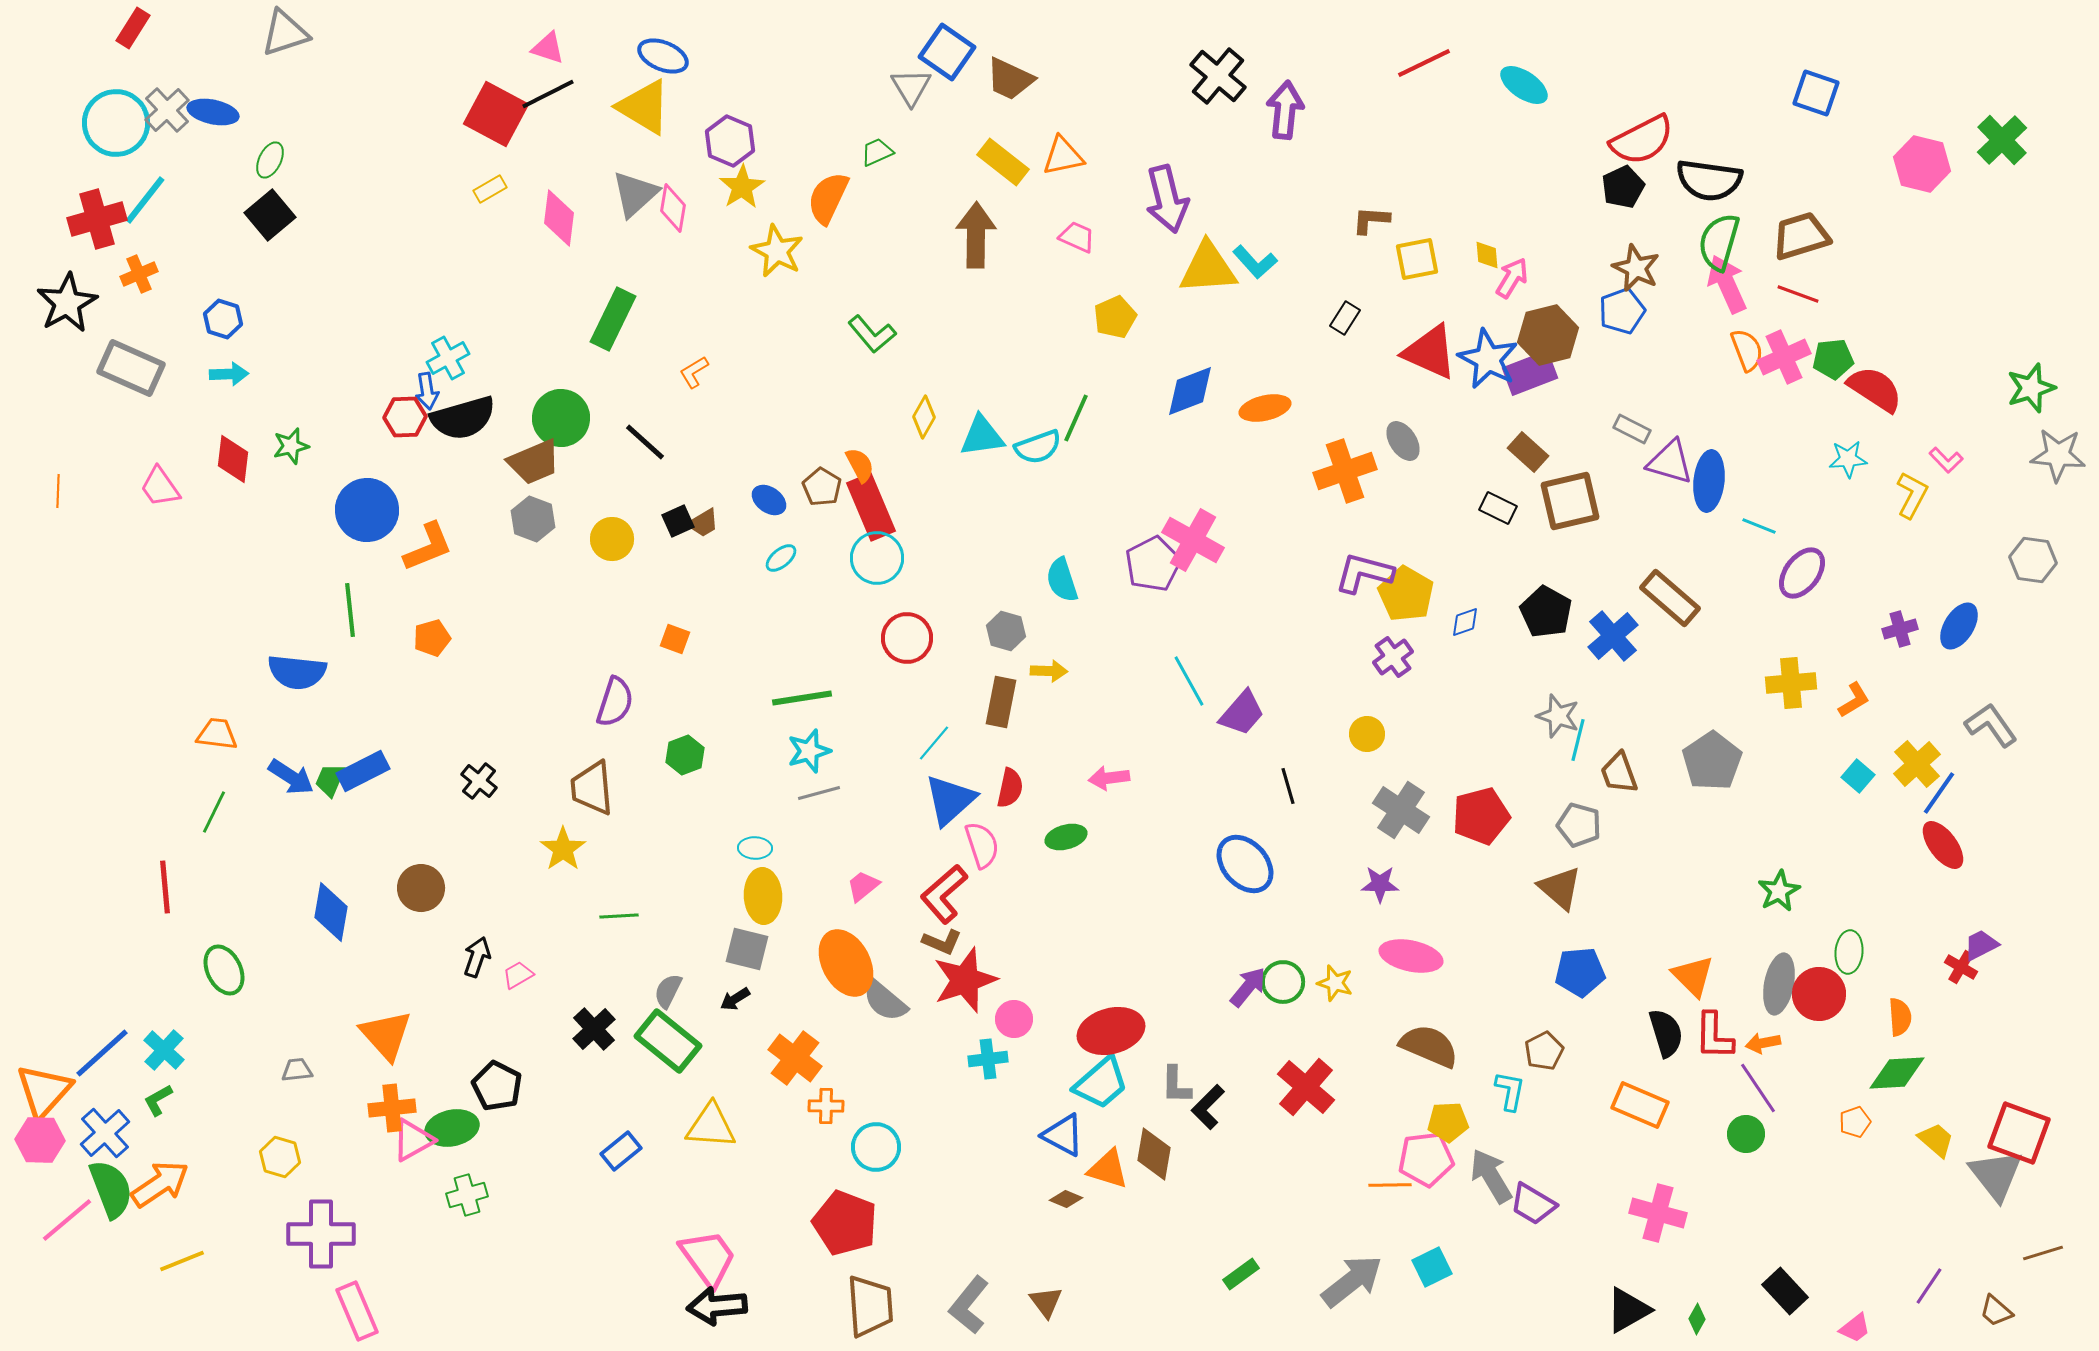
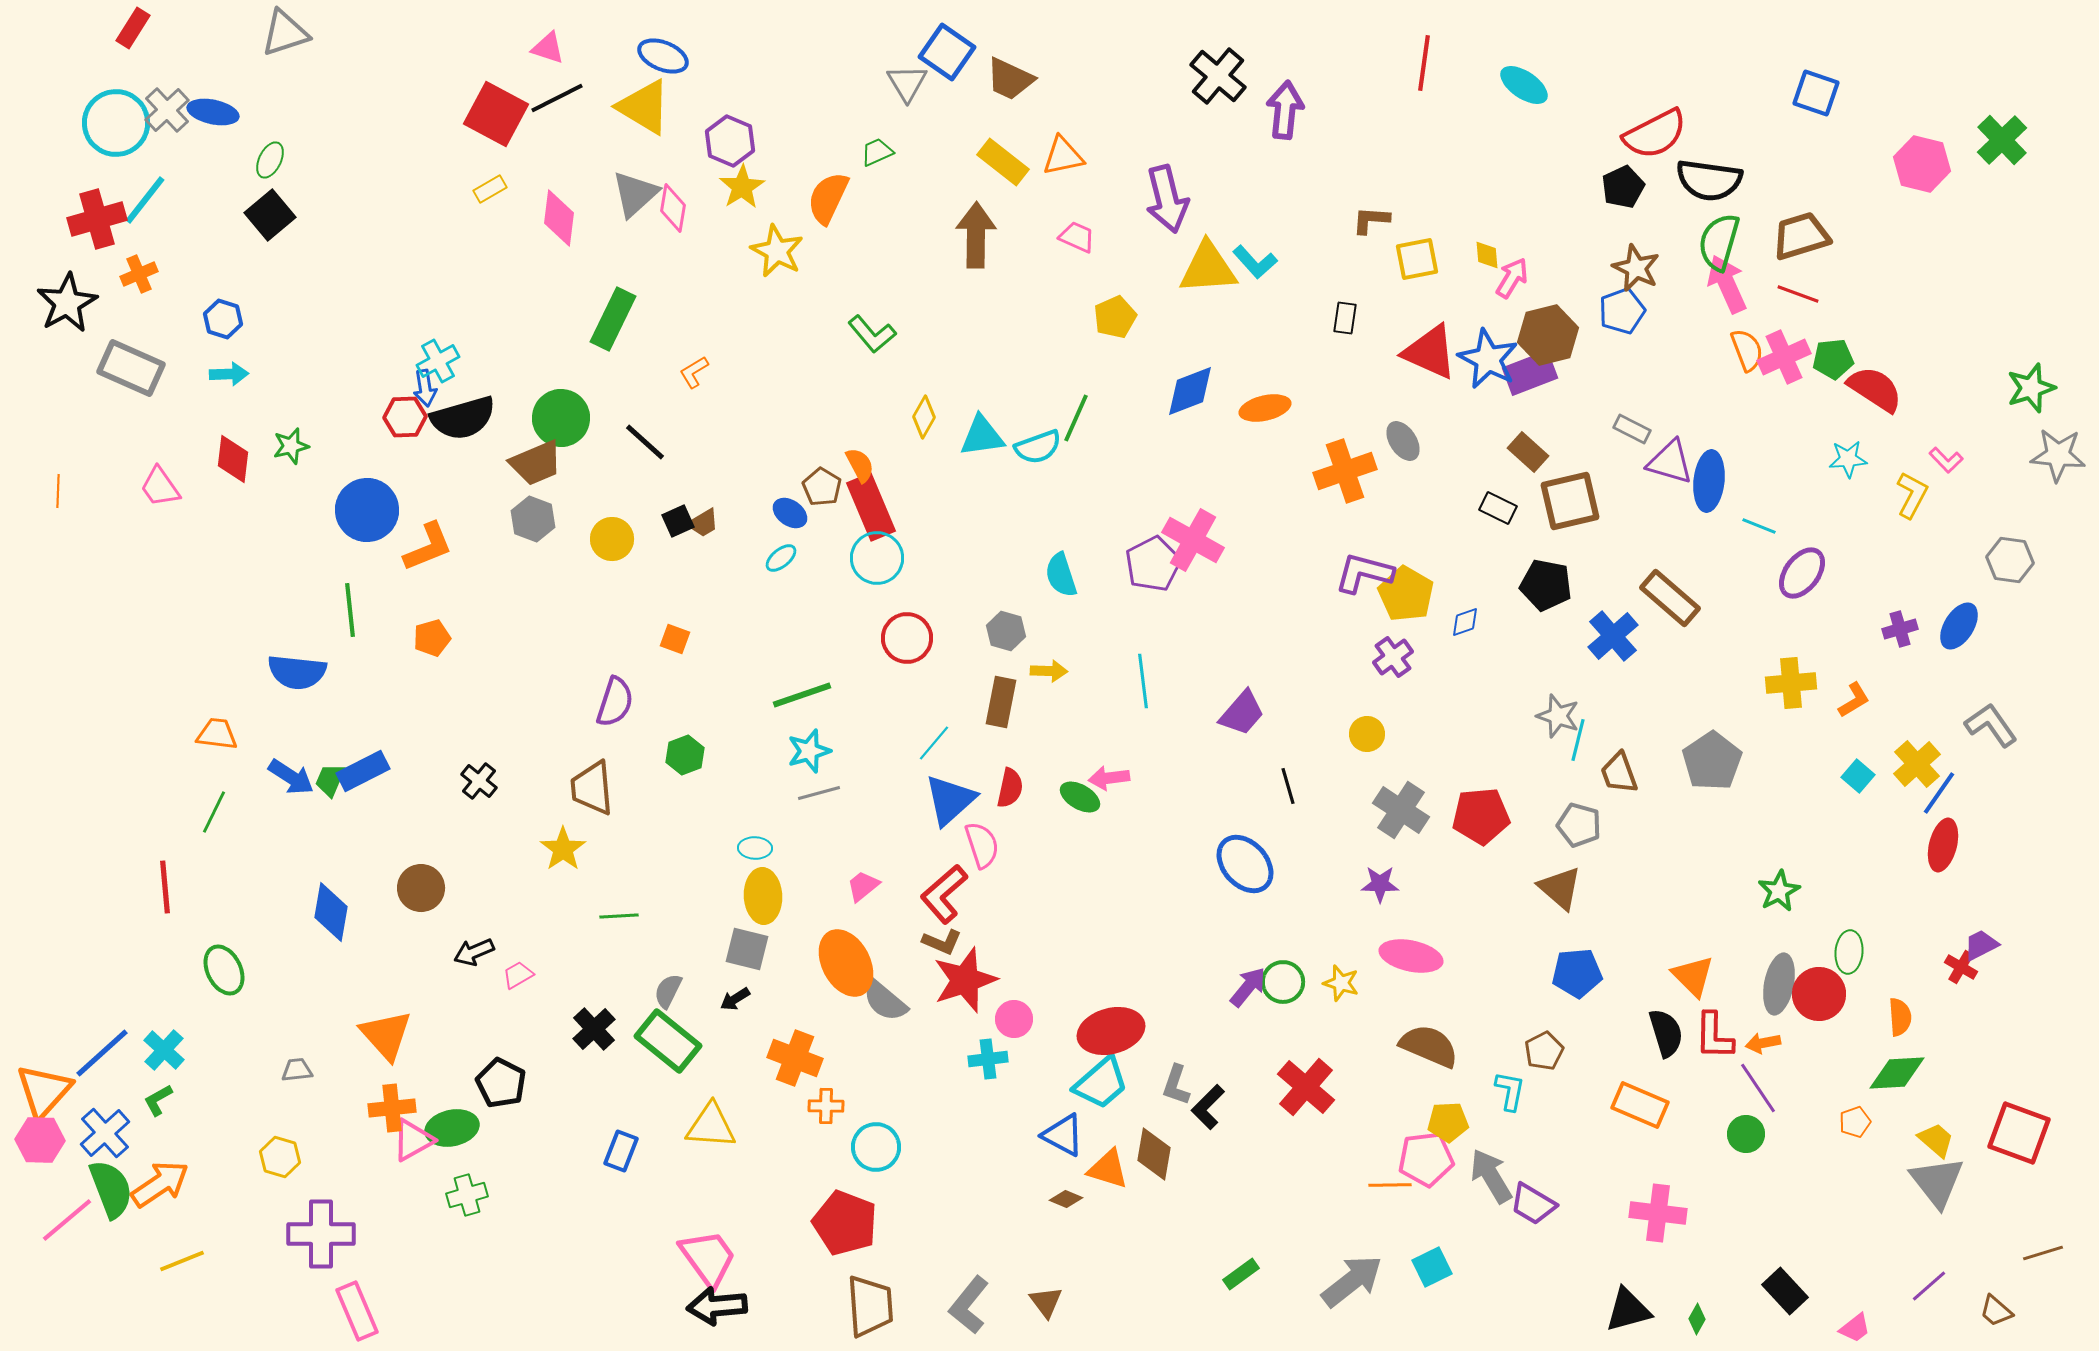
red line at (1424, 63): rotated 56 degrees counterclockwise
gray triangle at (911, 87): moved 4 px left, 4 px up
black line at (548, 94): moved 9 px right, 4 px down
red semicircle at (1642, 140): moved 13 px right, 6 px up
black rectangle at (1345, 318): rotated 24 degrees counterclockwise
cyan cross at (448, 358): moved 10 px left, 3 px down
blue arrow at (427, 391): moved 2 px left, 3 px up
brown trapezoid at (534, 462): moved 2 px right, 1 px down
blue ellipse at (769, 500): moved 21 px right, 13 px down
gray hexagon at (2033, 560): moved 23 px left
cyan semicircle at (1062, 580): moved 1 px left, 5 px up
black pentagon at (1546, 612): moved 27 px up; rotated 18 degrees counterclockwise
cyan line at (1189, 681): moved 46 px left; rotated 22 degrees clockwise
green line at (802, 698): moved 3 px up; rotated 10 degrees counterclockwise
red pentagon at (1481, 816): rotated 10 degrees clockwise
green ellipse at (1066, 837): moved 14 px right, 40 px up; rotated 45 degrees clockwise
red ellipse at (1943, 845): rotated 51 degrees clockwise
black arrow at (477, 957): moved 3 px left, 5 px up; rotated 132 degrees counterclockwise
blue pentagon at (1580, 972): moved 3 px left, 1 px down
yellow star at (1335, 983): moved 6 px right
orange cross at (795, 1058): rotated 16 degrees counterclockwise
gray L-shape at (1176, 1085): rotated 18 degrees clockwise
black pentagon at (497, 1086): moved 4 px right, 3 px up
blue rectangle at (621, 1151): rotated 30 degrees counterclockwise
gray triangle at (1996, 1175): moved 59 px left, 7 px down
pink cross at (1658, 1213): rotated 8 degrees counterclockwise
purple line at (1929, 1286): rotated 15 degrees clockwise
black triangle at (1628, 1310): rotated 15 degrees clockwise
